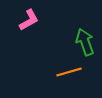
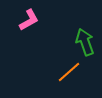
orange line: rotated 25 degrees counterclockwise
